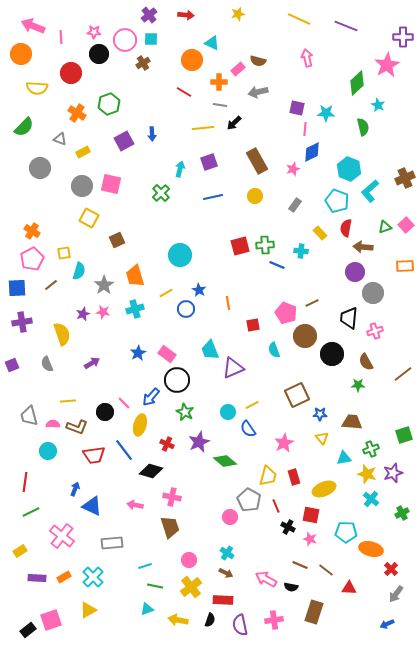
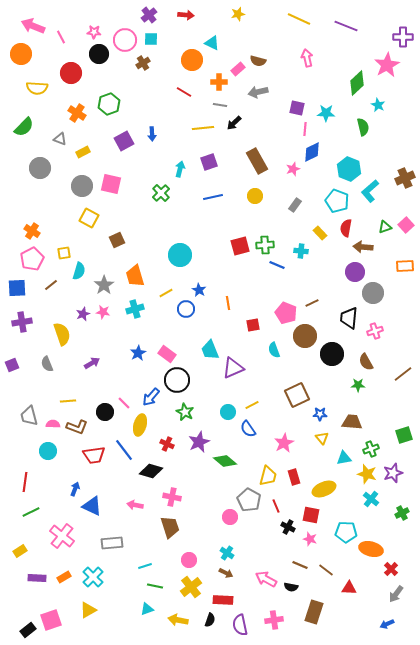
pink line at (61, 37): rotated 24 degrees counterclockwise
